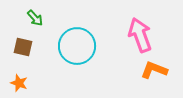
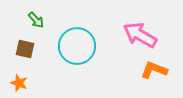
green arrow: moved 1 px right, 2 px down
pink arrow: rotated 40 degrees counterclockwise
brown square: moved 2 px right, 2 px down
